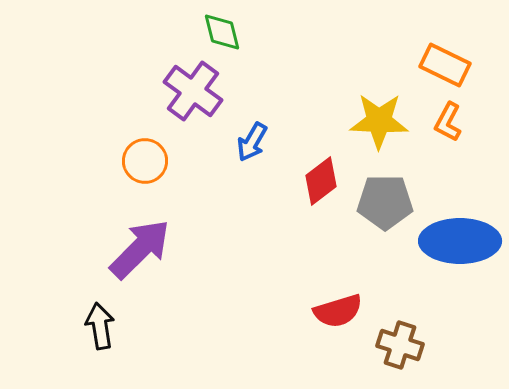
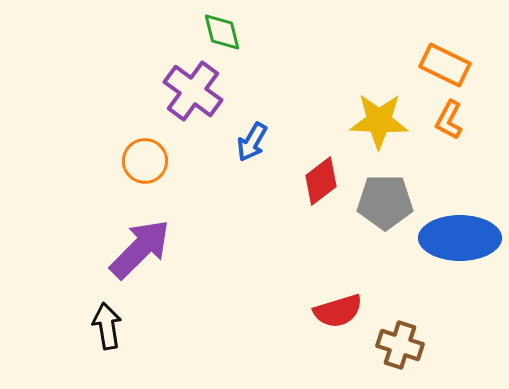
orange L-shape: moved 1 px right, 2 px up
blue ellipse: moved 3 px up
black arrow: moved 7 px right
